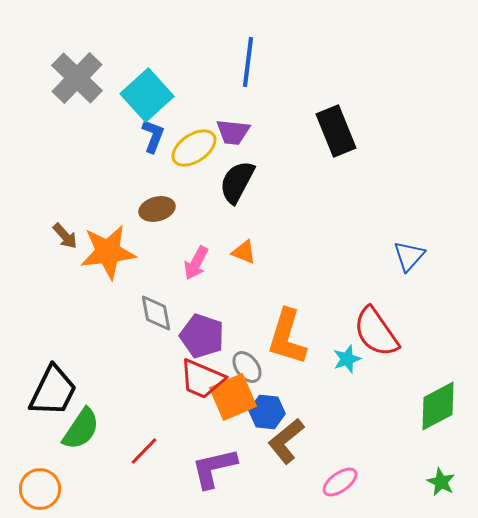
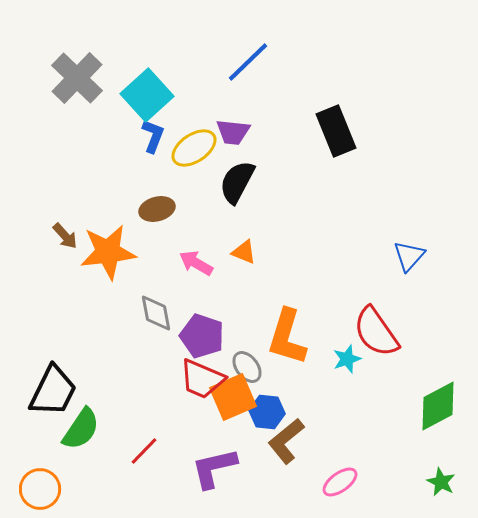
blue line: rotated 39 degrees clockwise
pink arrow: rotated 92 degrees clockwise
